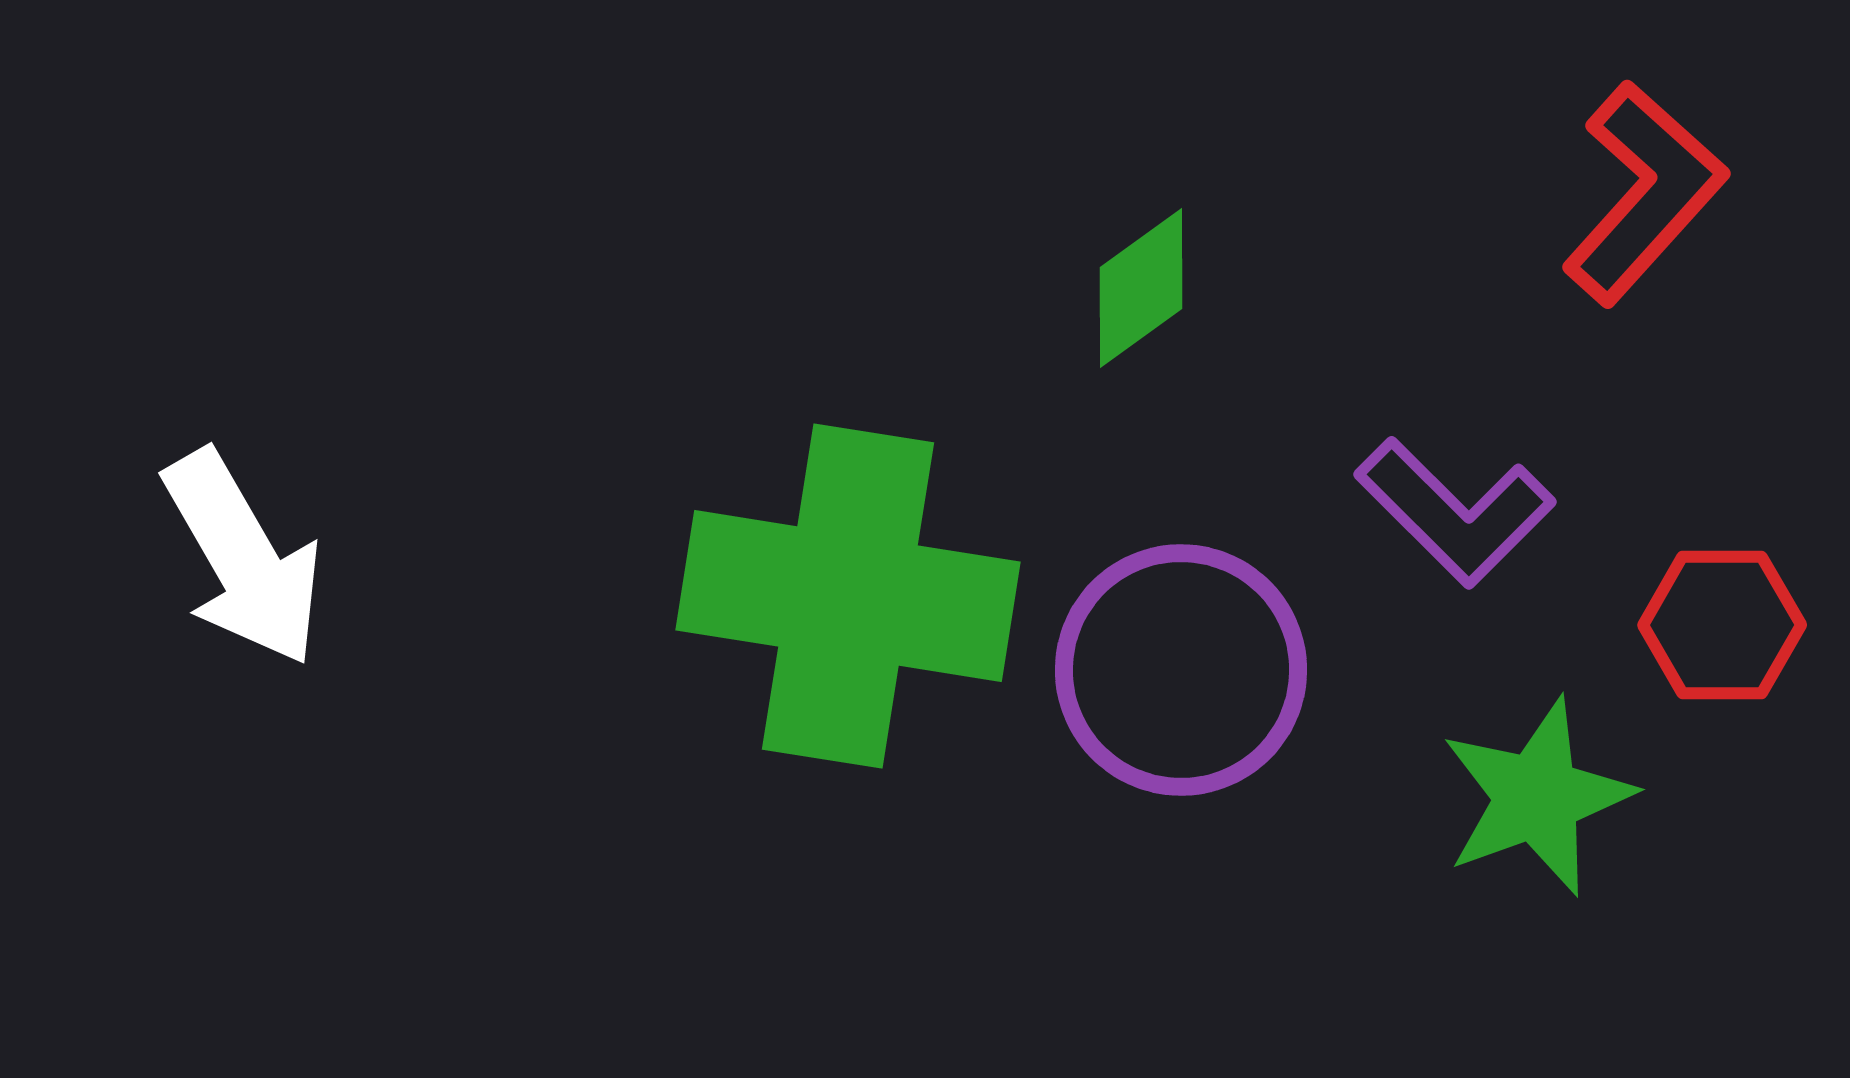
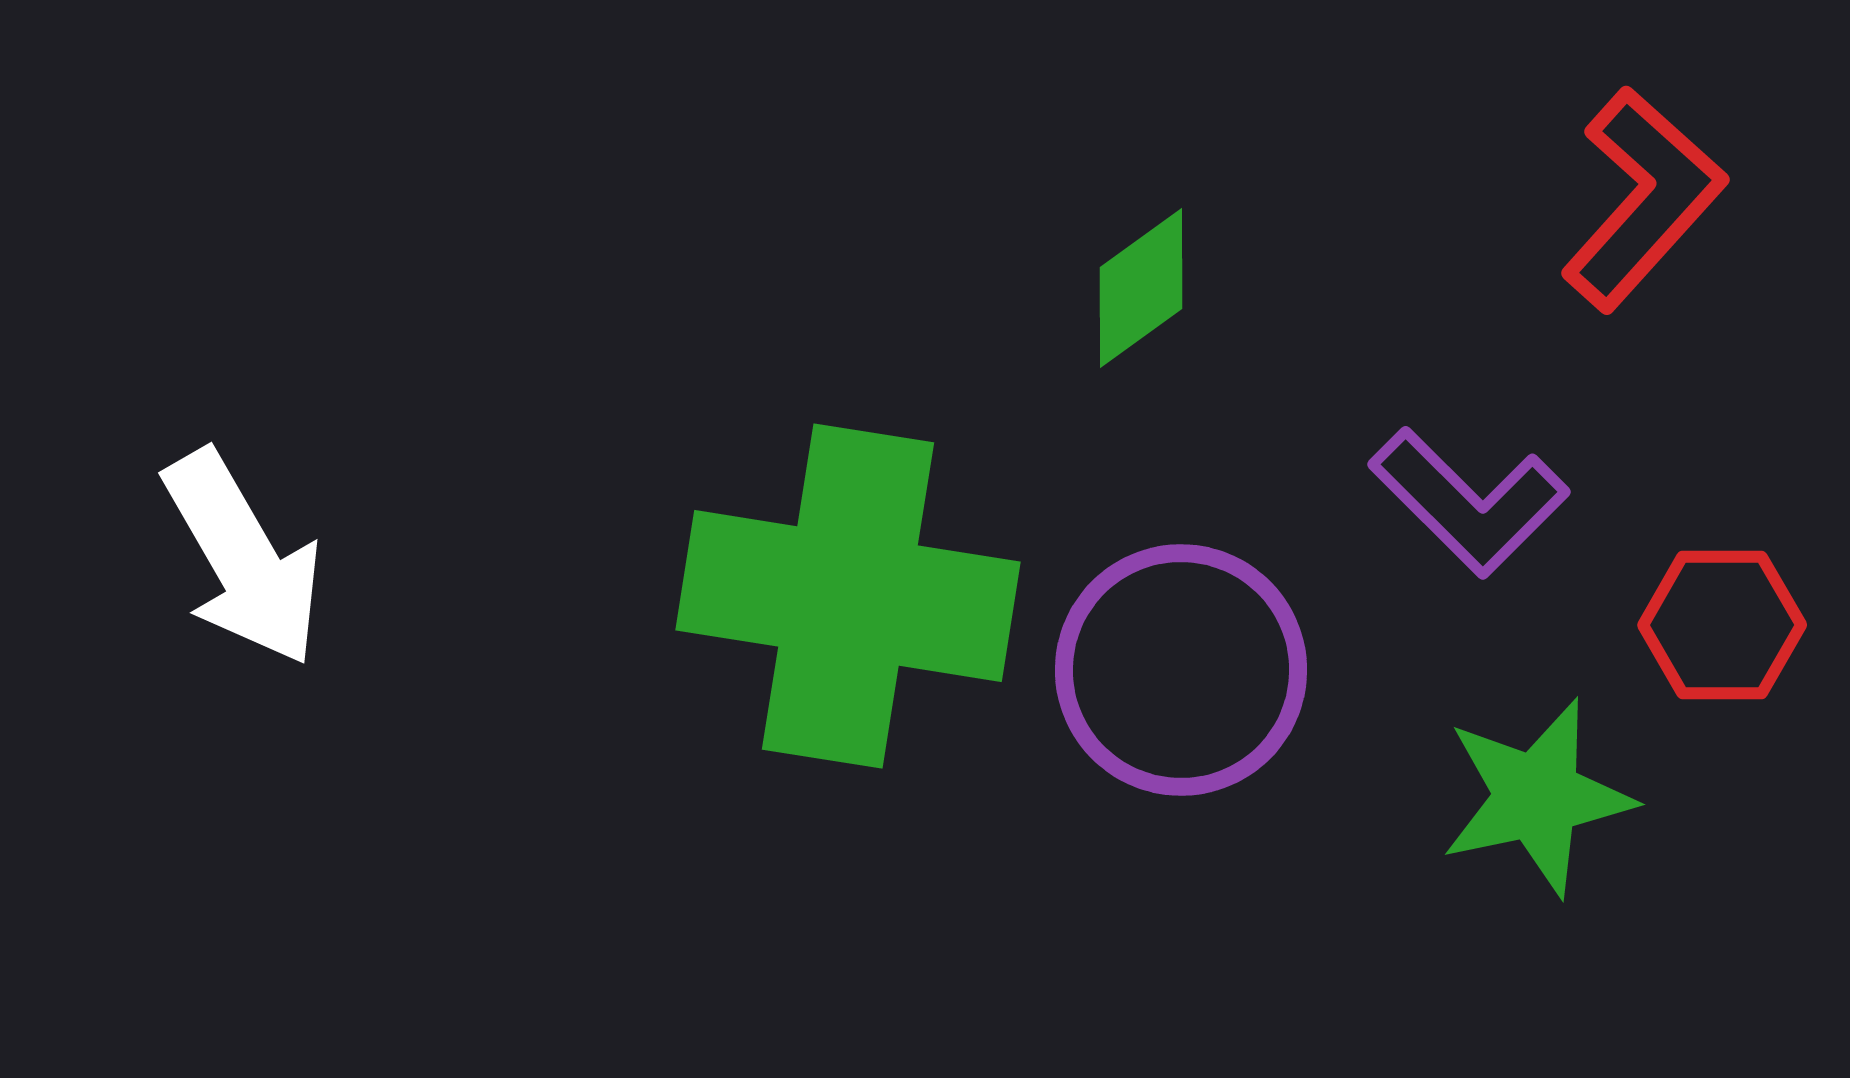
red L-shape: moved 1 px left, 6 px down
purple L-shape: moved 14 px right, 10 px up
green star: rotated 8 degrees clockwise
